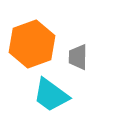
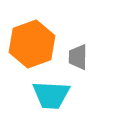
cyan trapezoid: rotated 33 degrees counterclockwise
